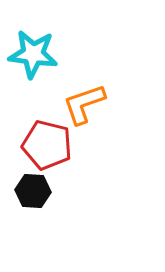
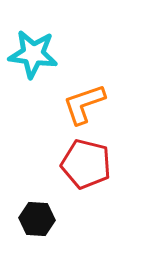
red pentagon: moved 39 px right, 19 px down
black hexagon: moved 4 px right, 28 px down
